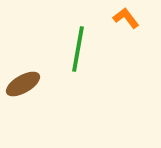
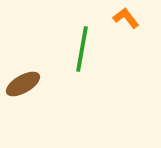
green line: moved 4 px right
